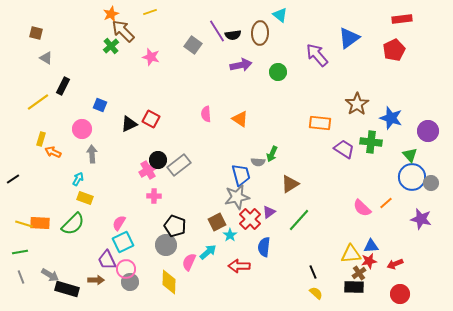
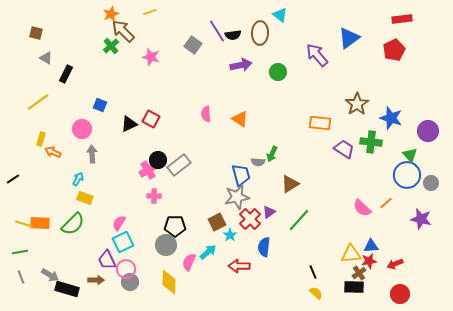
black rectangle at (63, 86): moved 3 px right, 12 px up
blue circle at (412, 177): moved 5 px left, 2 px up
black pentagon at (175, 226): rotated 20 degrees counterclockwise
